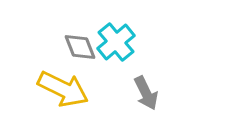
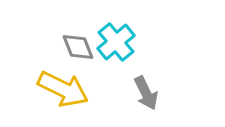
gray diamond: moved 2 px left
